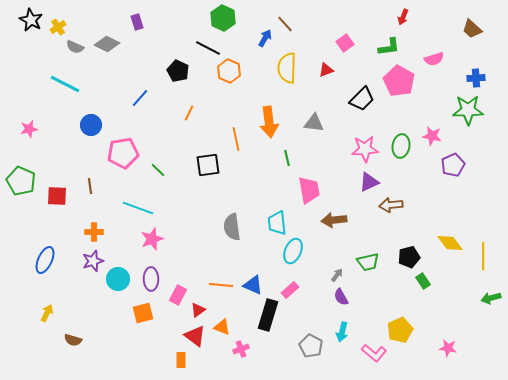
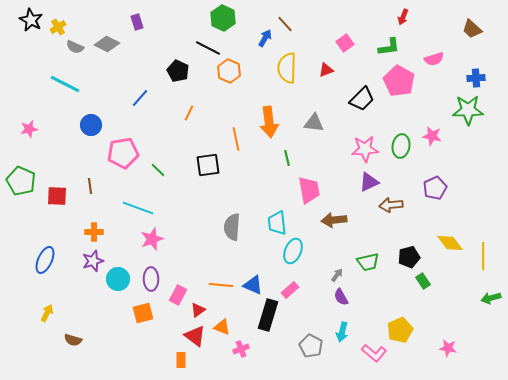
purple pentagon at (453, 165): moved 18 px left, 23 px down
gray semicircle at (232, 227): rotated 12 degrees clockwise
